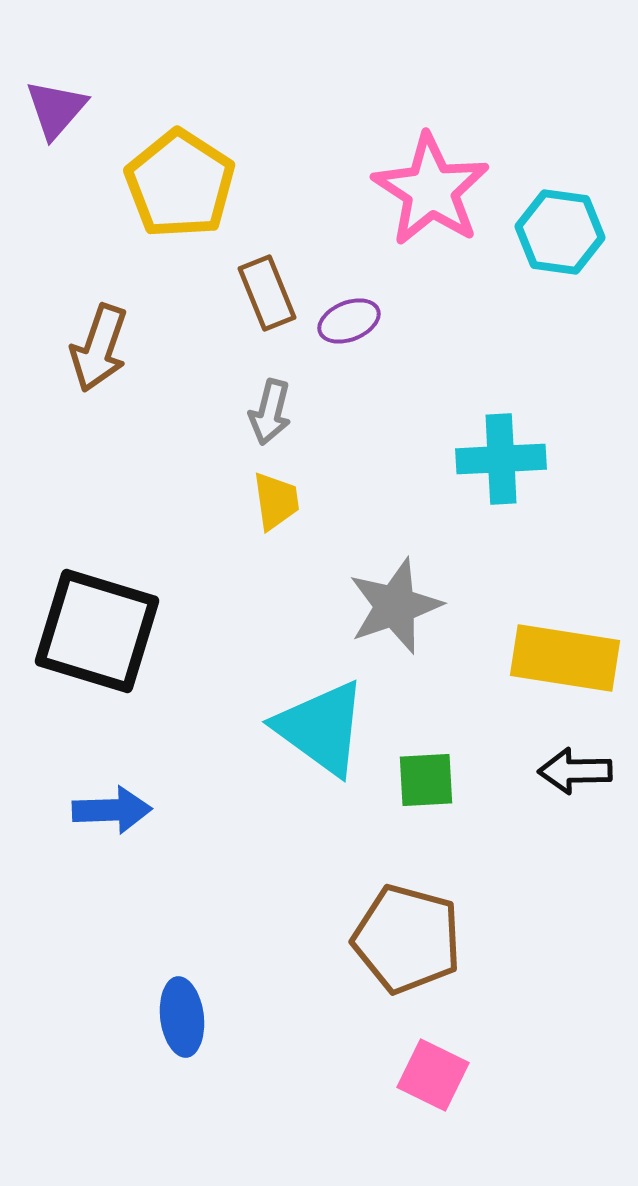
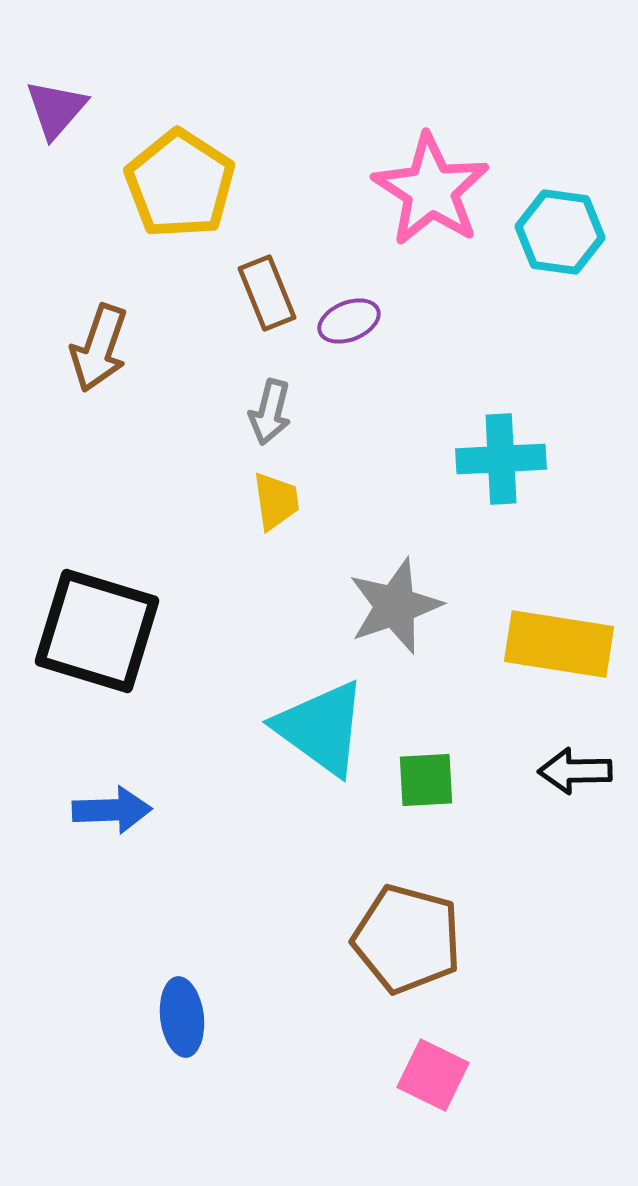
yellow rectangle: moved 6 px left, 14 px up
